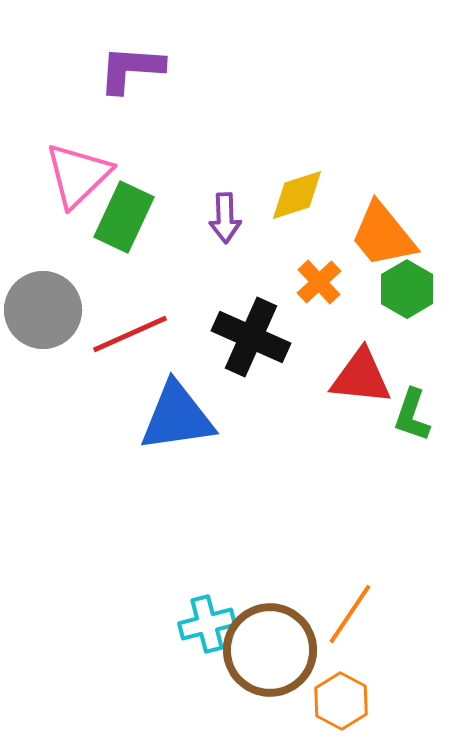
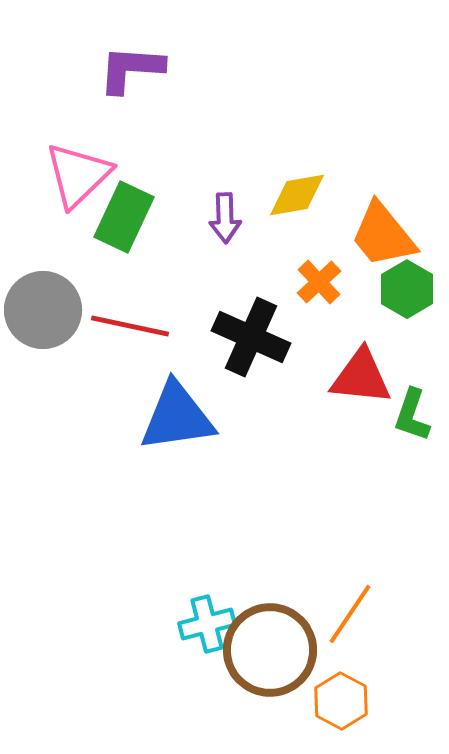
yellow diamond: rotated 8 degrees clockwise
red line: moved 8 px up; rotated 36 degrees clockwise
